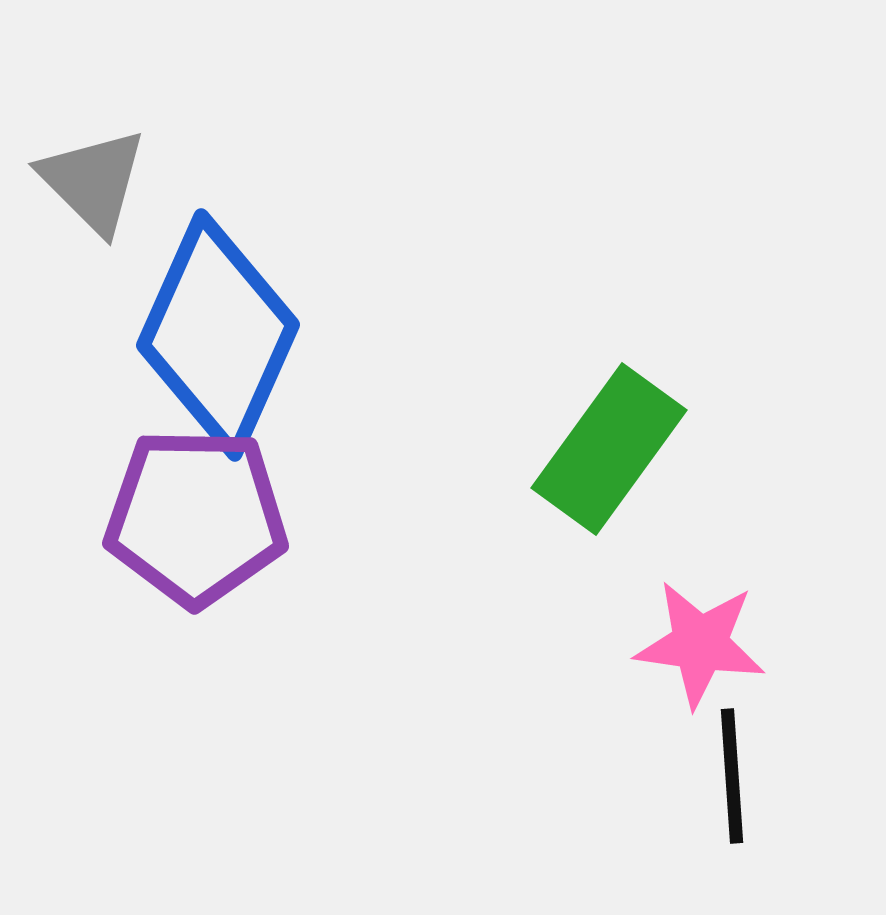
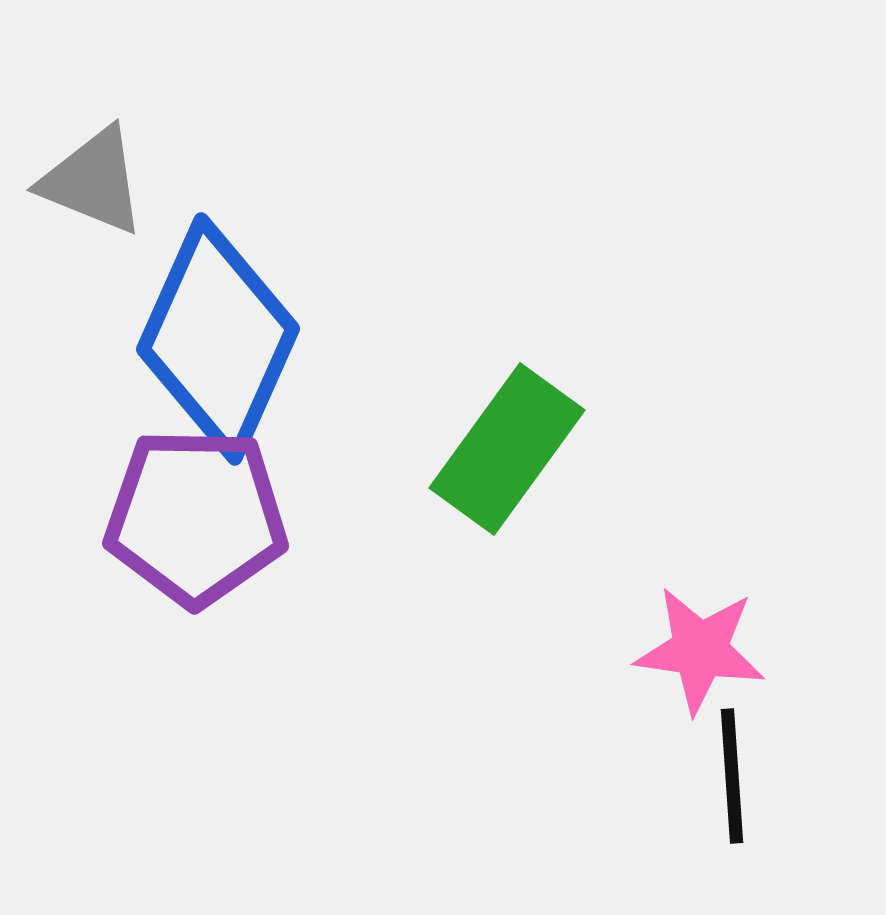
gray triangle: rotated 23 degrees counterclockwise
blue diamond: moved 4 px down
green rectangle: moved 102 px left
pink star: moved 6 px down
